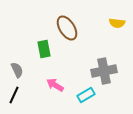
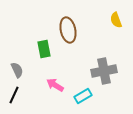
yellow semicircle: moved 1 px left, 3 px up; rotated 63 degrees clockwise
brown ellipse: moved 1 px right, 2 px down; rotated 20 degrees clockwise
cyan rectangle: moved 3 px left, 1 px down
